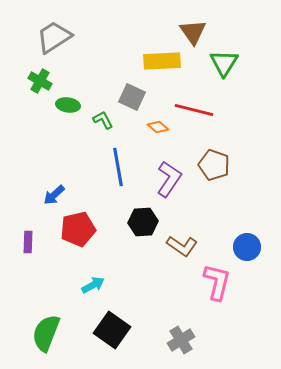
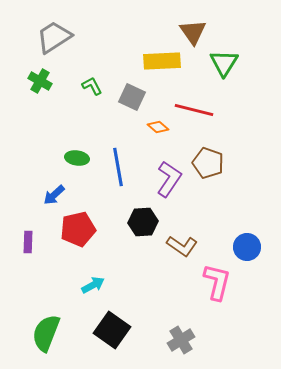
green ellipse: moved 9 px right, 53 px down
green L-shape: moved 11 px left, 34 px up
brown pentagon: moved 6 px left, 2 px up
